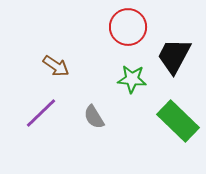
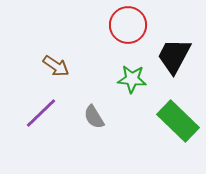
red circle: moved 2 px up
